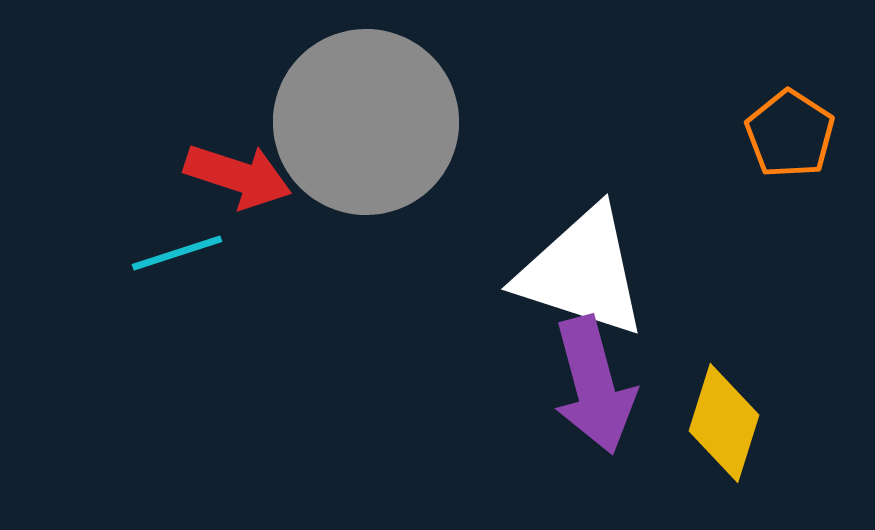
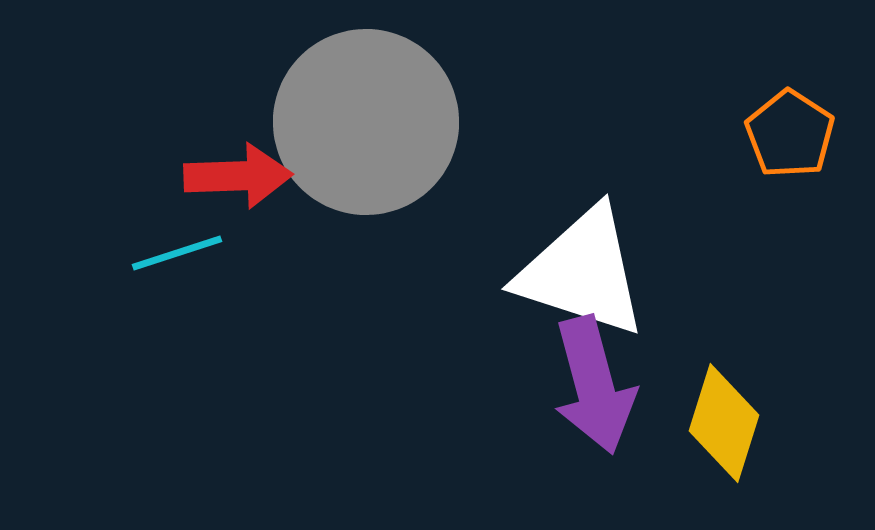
red arrow: rotated 20 degrees counterclockwise
